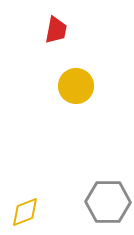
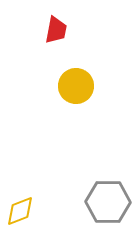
yellow diamond: moved 5 px left, 1 px up
